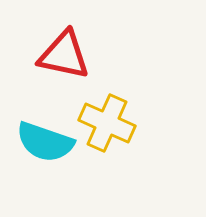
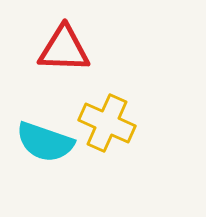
red triangle: moved 6 px up; rotated 10 degrees counterclockwise
